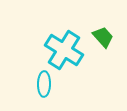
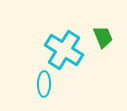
green trapezoid: rotated 20 degrees clockwise
